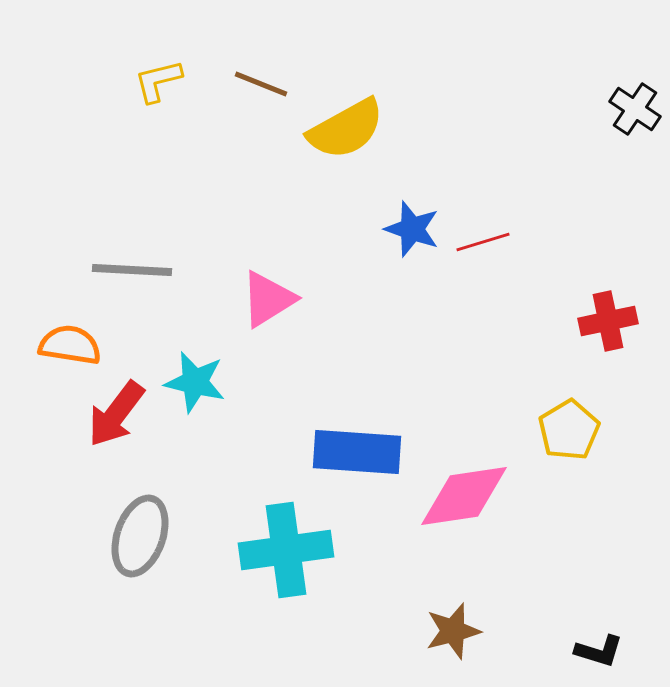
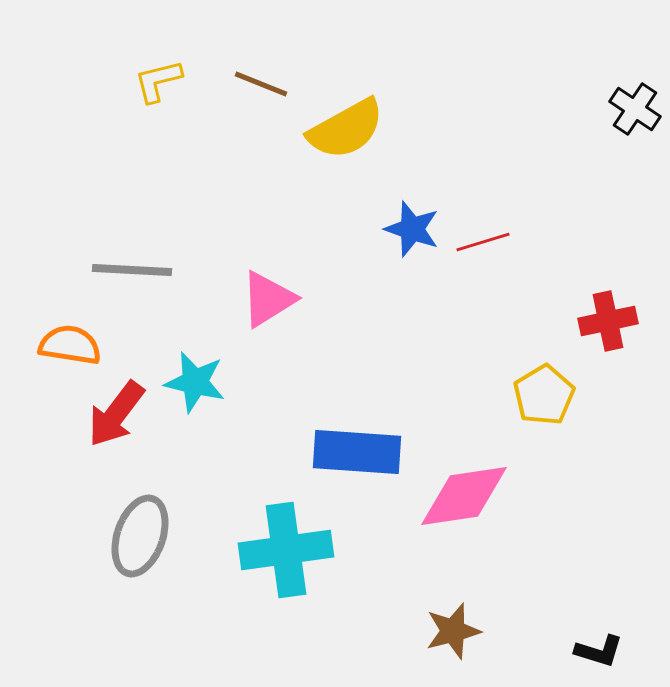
yellow pentagon: moved 25 px left, 35 px up
